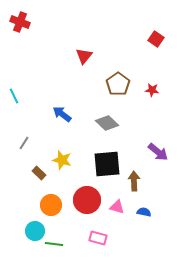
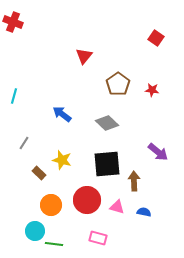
red cross: moved 7 px left
red square: moved 1 px up
cyan line: rotated 42 degrees clockwise
